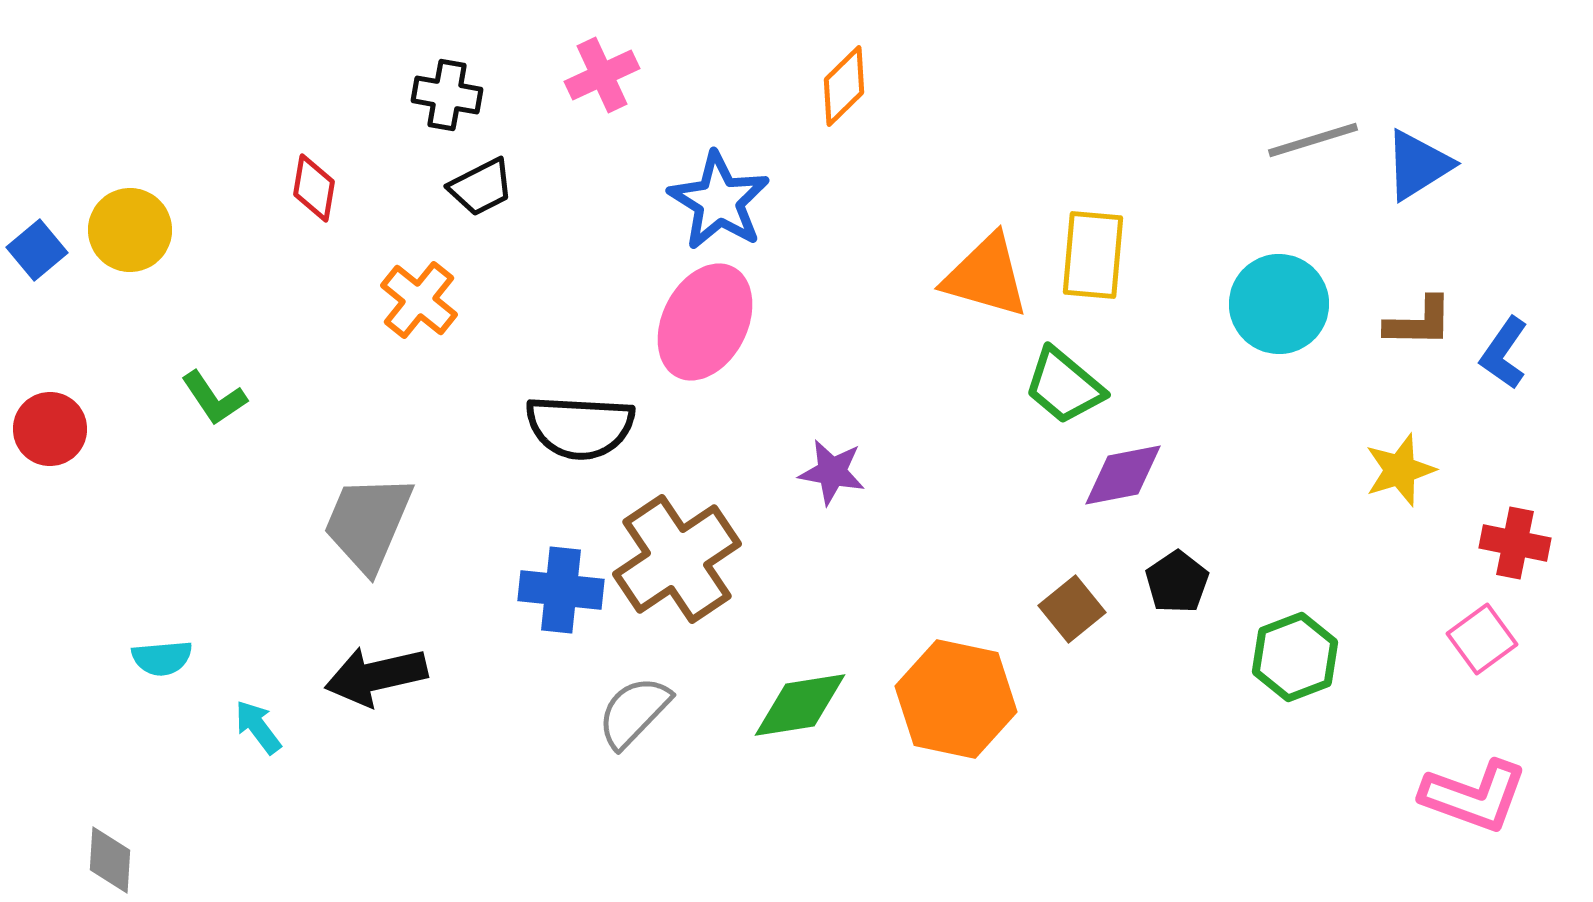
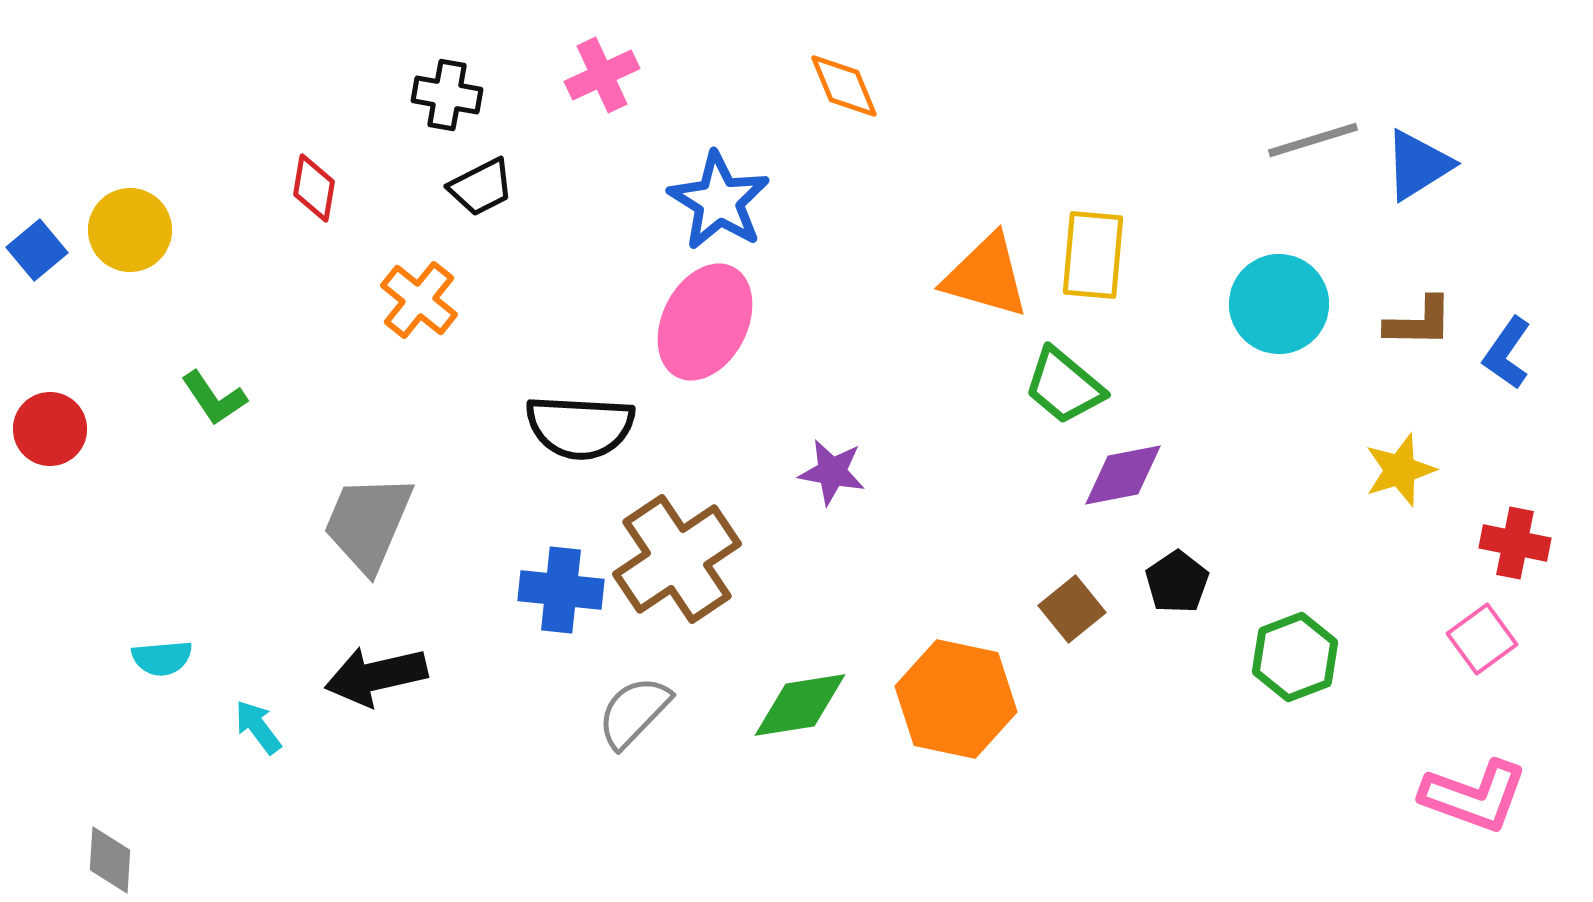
orange diamond: rotated 68 degrees counterclockwise
blue L-shape: moved 3 px right
